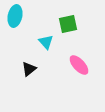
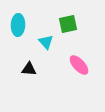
cyan ellipse: moved 3 px right, 9 px down; rotated 10 degrees counterclockwise
black triangle: rotated 42 degrees clockwise
